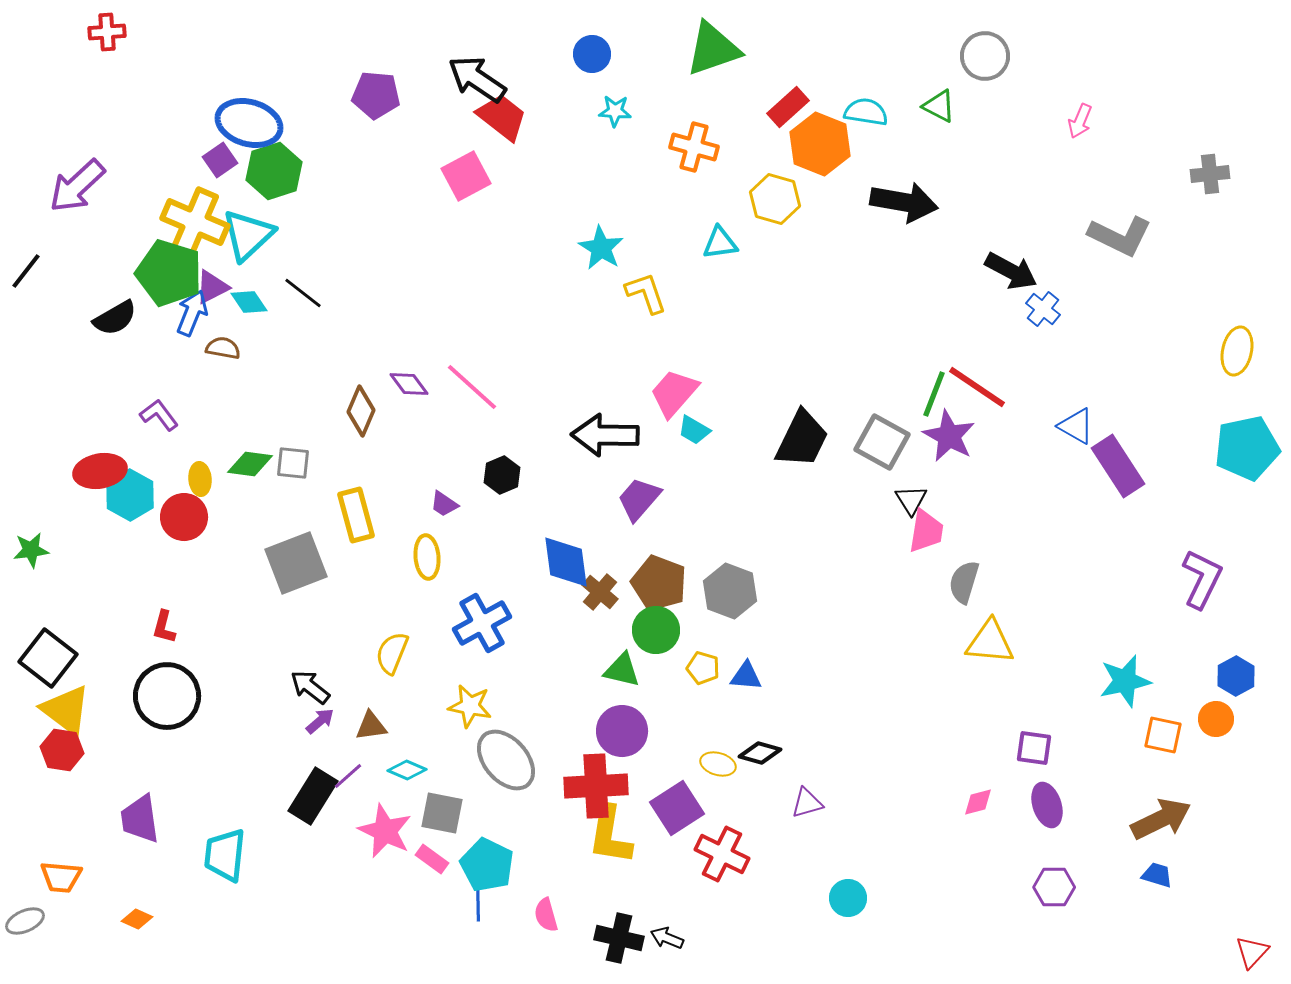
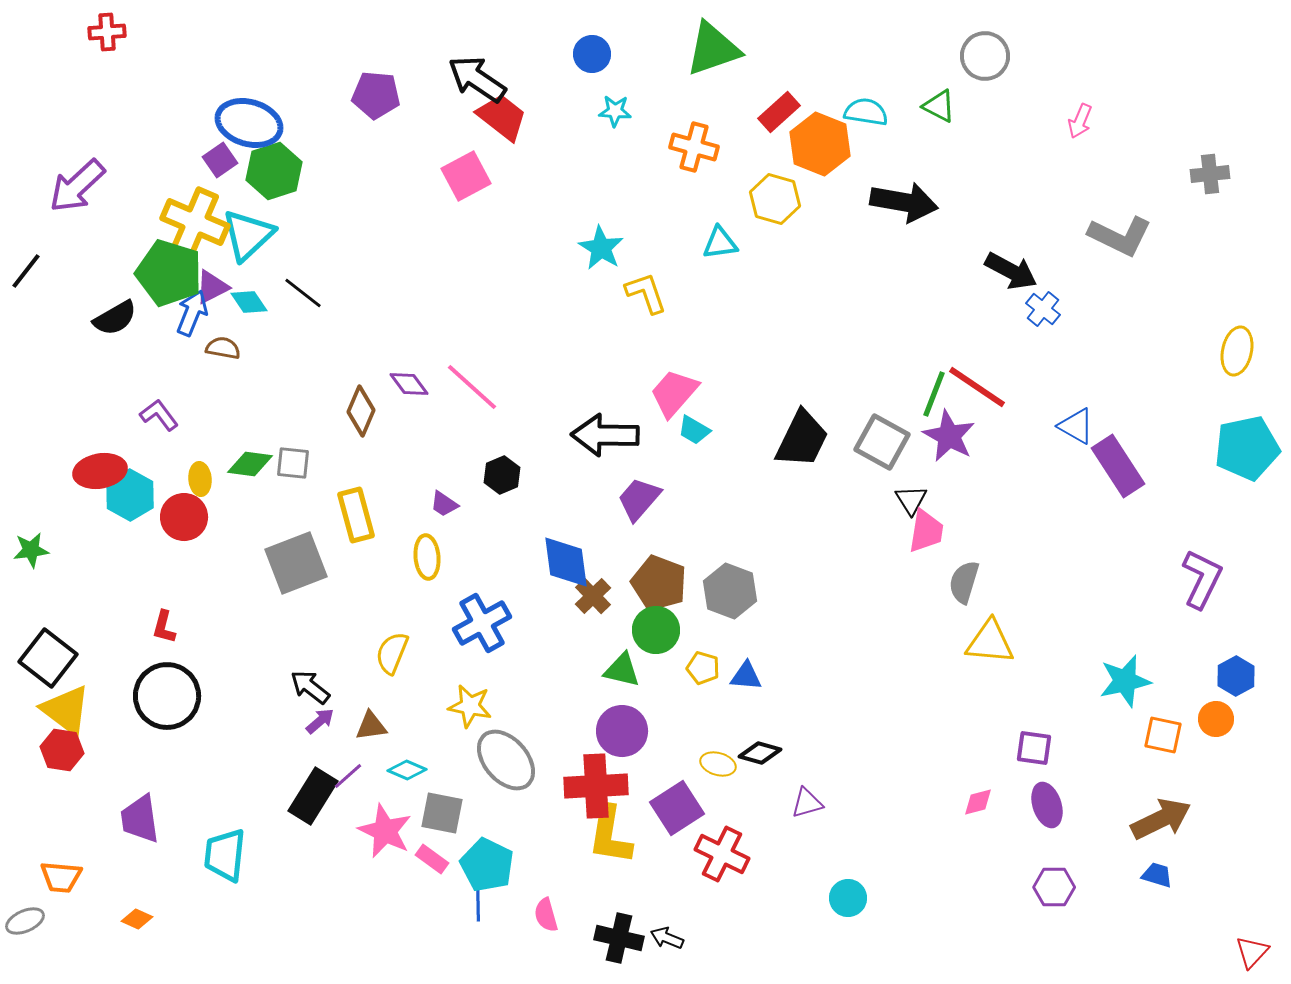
red rectangle at (788, 107): moved 9 px left, 5 px down
brown cross at (600, 592): moved 7 px left, 4 px down; rotated 6 degrees clockwise
